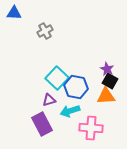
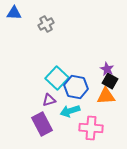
gray cross: moved 1 px right, 7 px up
